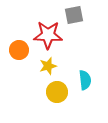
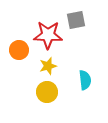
gray square: moved 2 px right, 5 px down
yellow circle: moved 10 px left
